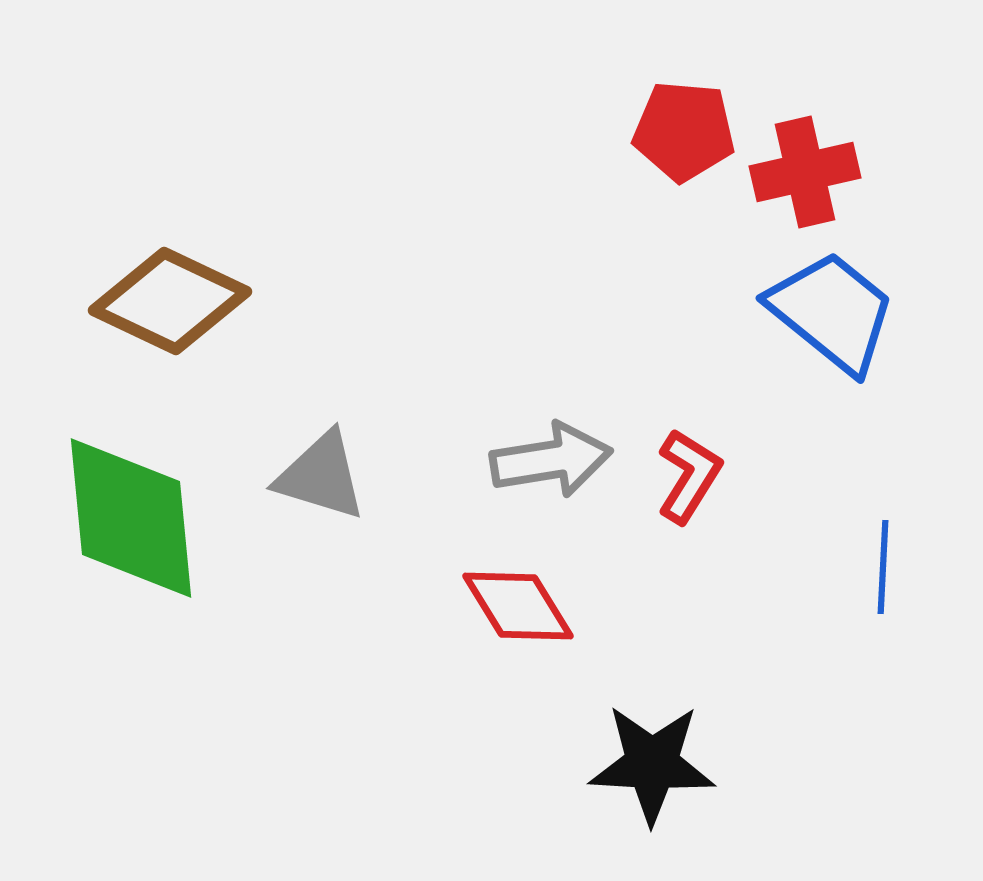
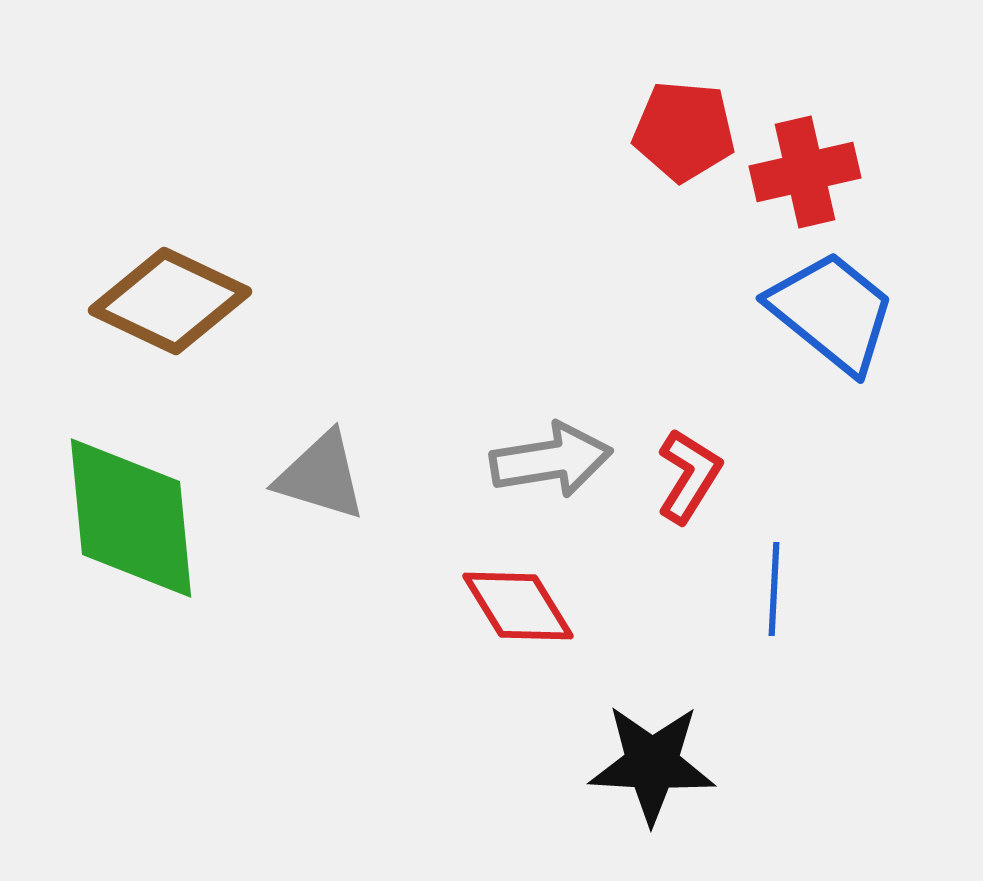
blue line: moved 109 px left, 22 px down
